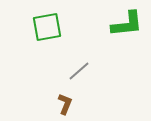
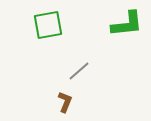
green square: moved 1 px right, 2 px up
brown L-shape: moved 2 px up
